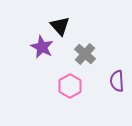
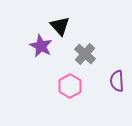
purple star: moved 1 px left, 1 px up
